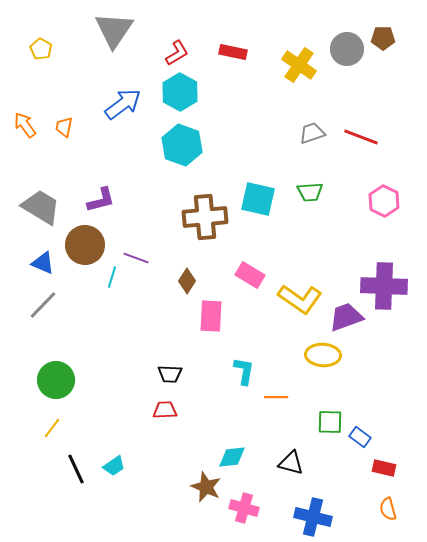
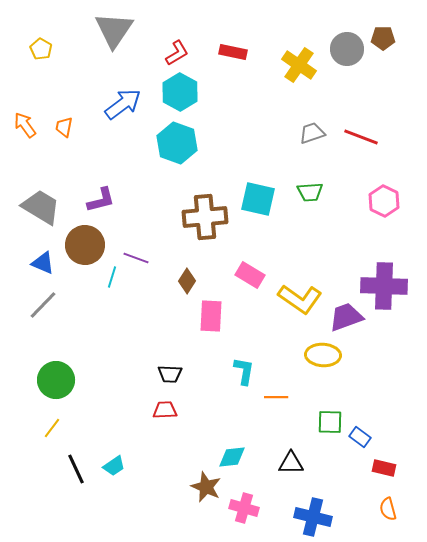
cyan hexagon at (182, 145): moved 5 px left, 2 px up
black triangle at (291, 463): rotated 16 degrees counterclockwise
